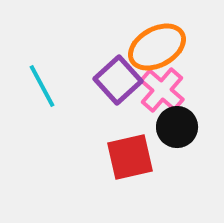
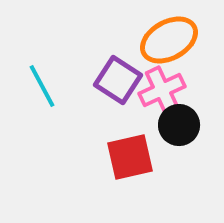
orange ellipse: moved 12 px right, 7 px up
purple square: rotated 15 degrees counterclockwise
pink cross: rotated 24 degrees clockwise
black circle: moved 2 px right, 2 px up
